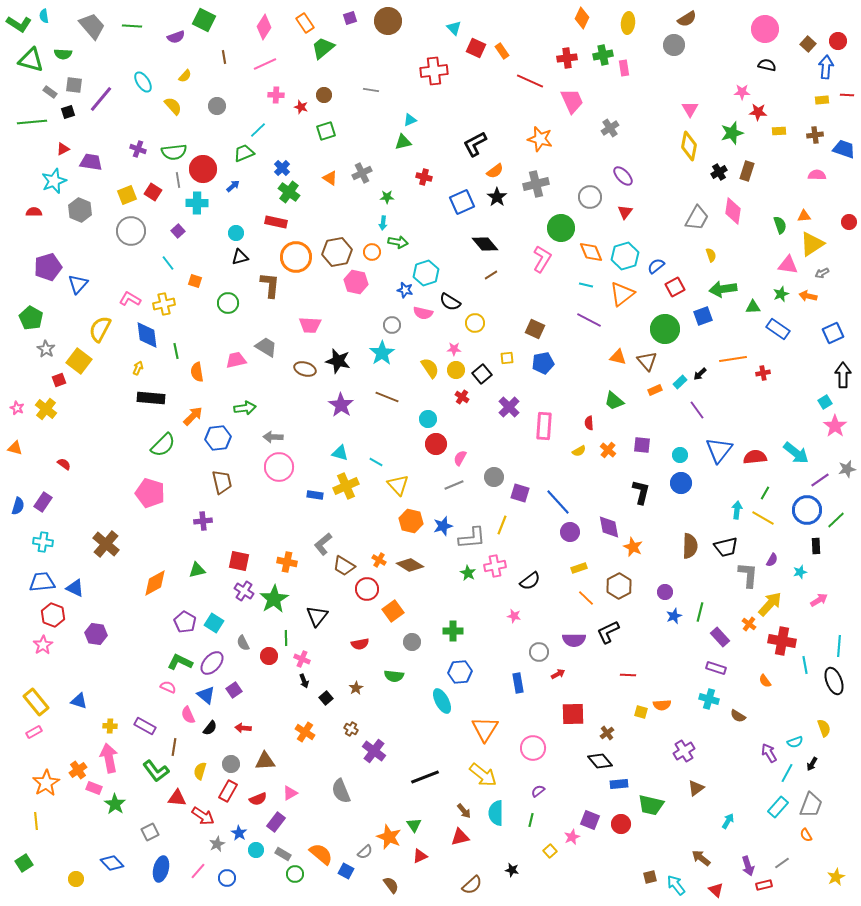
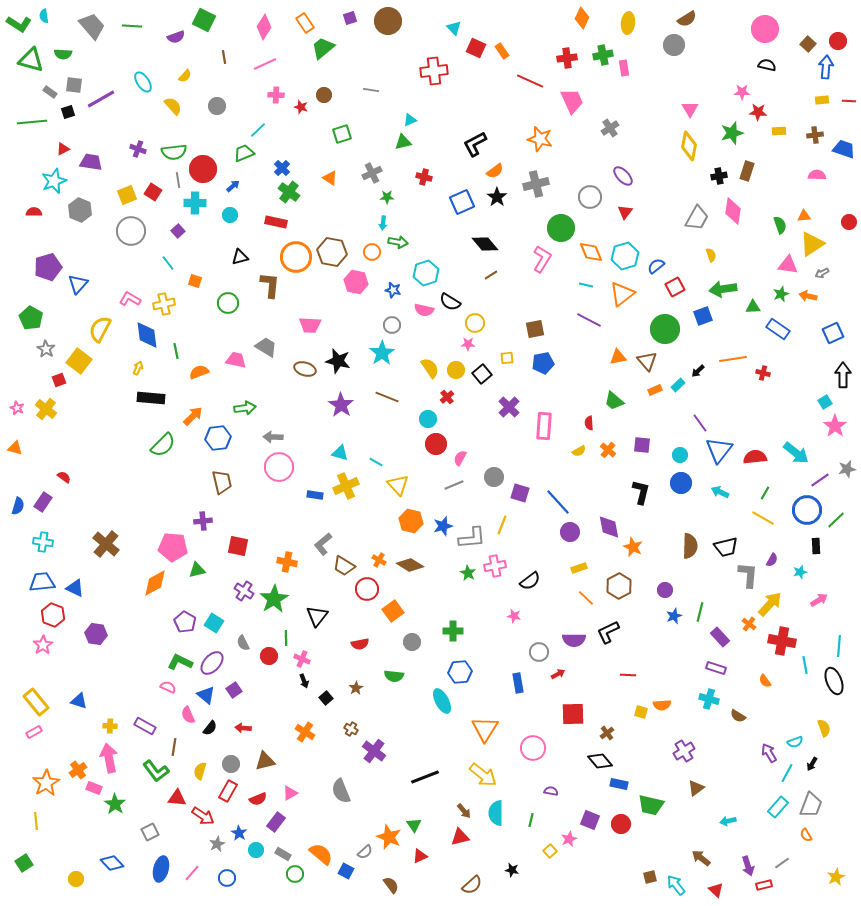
red line at (847, 95): moved 2 px right, 6 px down
purple line at (101, 99): rotated 20 degrees clockwise
green square at (326, 131): moved 16 px right, 3 px down
black cross at (719, 172): moved 4 px down; rotated 21 degrees clockwise
gray cross at (362, 173): moved 10 px right
cyan cross at (197, 203): moved 2 px left
cyan circle at (236, 233): moved 6 px left, 18 px up
brown hexagon at (337, 252): moved 5 px left; rotated 20 degrees clockwise
blue star at (405, 290): moved 12 px left
pink semicircle at (423, 313): moved 1 px right, 3 px up
brown square at (535, 329): rotated 36 degrees counterclockwise
pink star at (454, 349): moved 14 px right, 5 px up
orange triangle at (618, 357): rotated 24 degrees counterclockwise
pink trapezoid at (236, 360): rotated 25 degrees clockwise
orange semicircle at (197, 372): moved 2 px right; rotated 78 degrees clockwise
red cross at (763, 373): rotated 24 degrees clockwise
black arrow at (700, 374): moved 2 px left, 3 px up
cyan rectangle at (680, 382): moved 2 px left, 3 px down
red cross at (462, 397): moved 15 px left; rotated 16 degrees clockwise
purple line at (697, 410): moved 3 px right, 13 px down
red semicircle at (64, 464): moved 13 px down
pink pentagon at (150, 493): moved 23 px right, 54 px down; rotated 12 degrees counterclockwise
cyan arrow at (737, 510): moved 17 px left, 18 px up; rotated 72 degrees counterclockwise
red square at (239, 561): moved 1 px left, 15 px up
purple circle at (665, 592): moved 2 px up
brown triangle at (265, 761): rotated 10 degrees counterclockwise
blue rectangle at (619, 784): rotated 18 degrees clockwise
purple semicircle at (538, 791): moved 13 px right; rotated 48 degrees clockwise
cyan arrow at (728, 821): rotated 133 degrees counterclockwise
pink star at (572, 837): moved 3 px left, 2 px down
pink line at (198, 871): moved 6 px left, 2 px down
